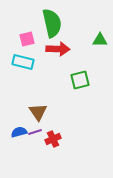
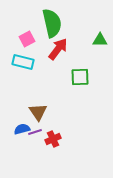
pink square: rotated 14 degrees counterclockwise
red arrow: rotated 55 degrees counterclockwise
green square: moved 3 px up; rotated 12 degrees clockwise
blue semicircle: moved 3 px right, 3 px up
